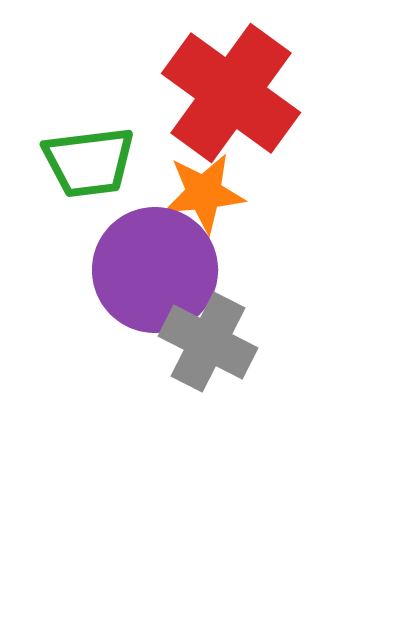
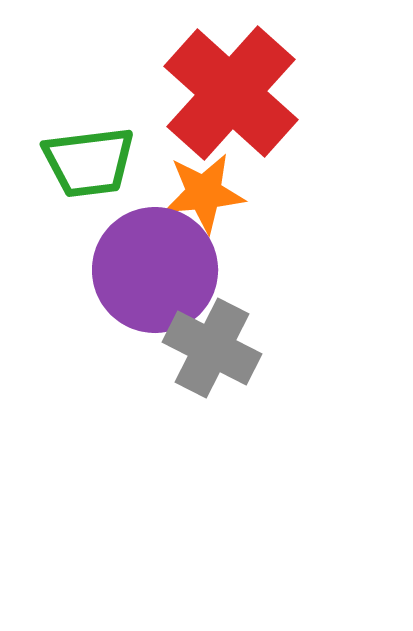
red cross: rotated 6 degrees clockwise
gray cross: moved 4 px right, 6 px down
